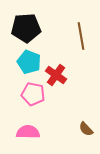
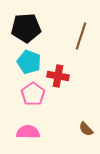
brown line: rotated 28 degrees clockwise
red cross: moved 2 px right, 1 px down; rotated 25 degrees counterclockwise
pink pentagon: rotated 25 degrees clockwise
